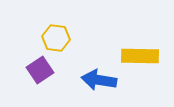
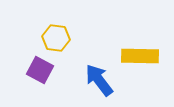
purple square: rotated 28 degrees counterclockwise
blue arrow: rotated 44 degrees clockwise
